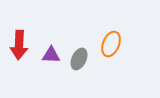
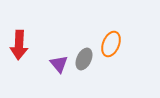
purple triangle: moved 8 px right, 9 px down; rotated 48 degrees clockwise
gray ellipse: moved 5 px right
